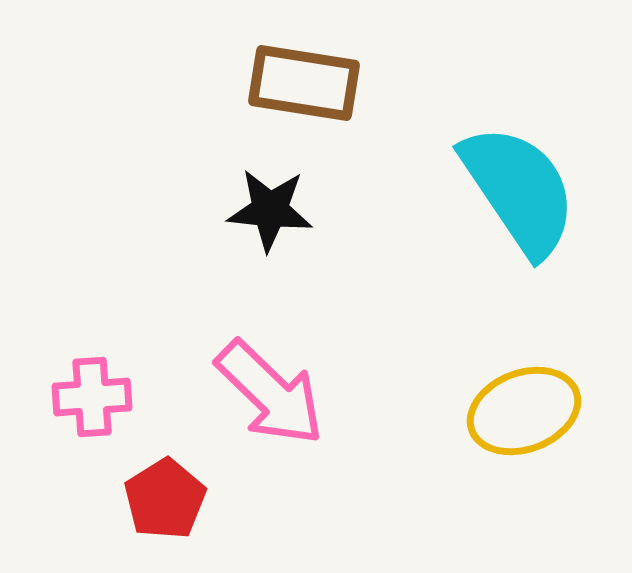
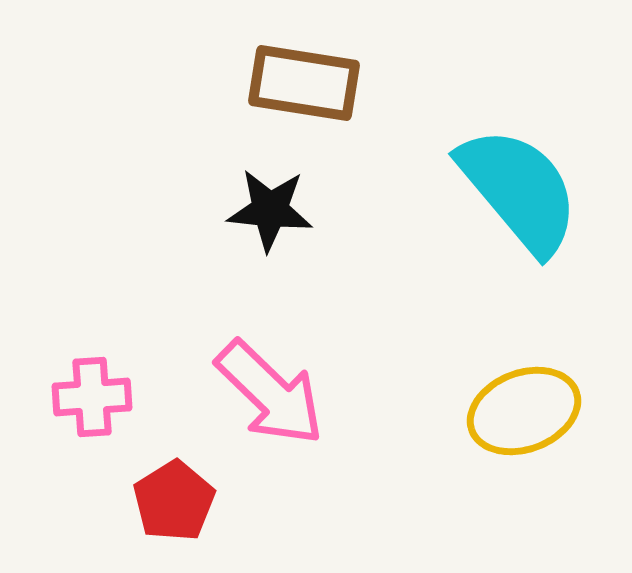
cyan semicircle: rotated 6 degrees counterclockwise
red pentagon: moved 9 px right, 2 px down
